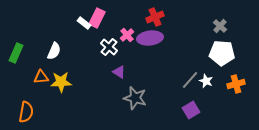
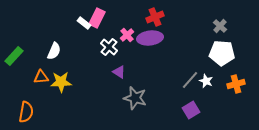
green rectangle: moved 2 px left, 3 px down; rotated 18 degrees clockwise
